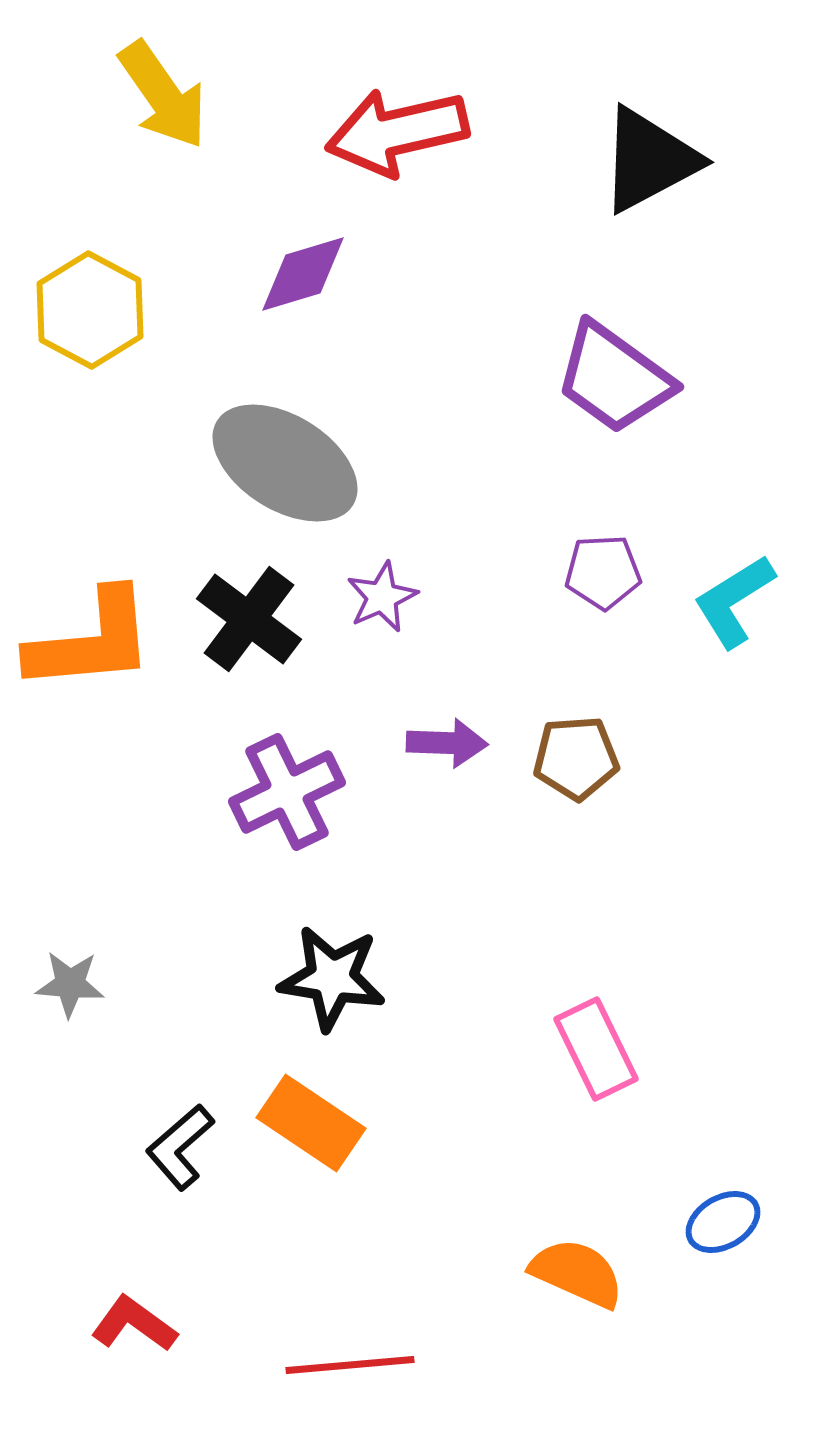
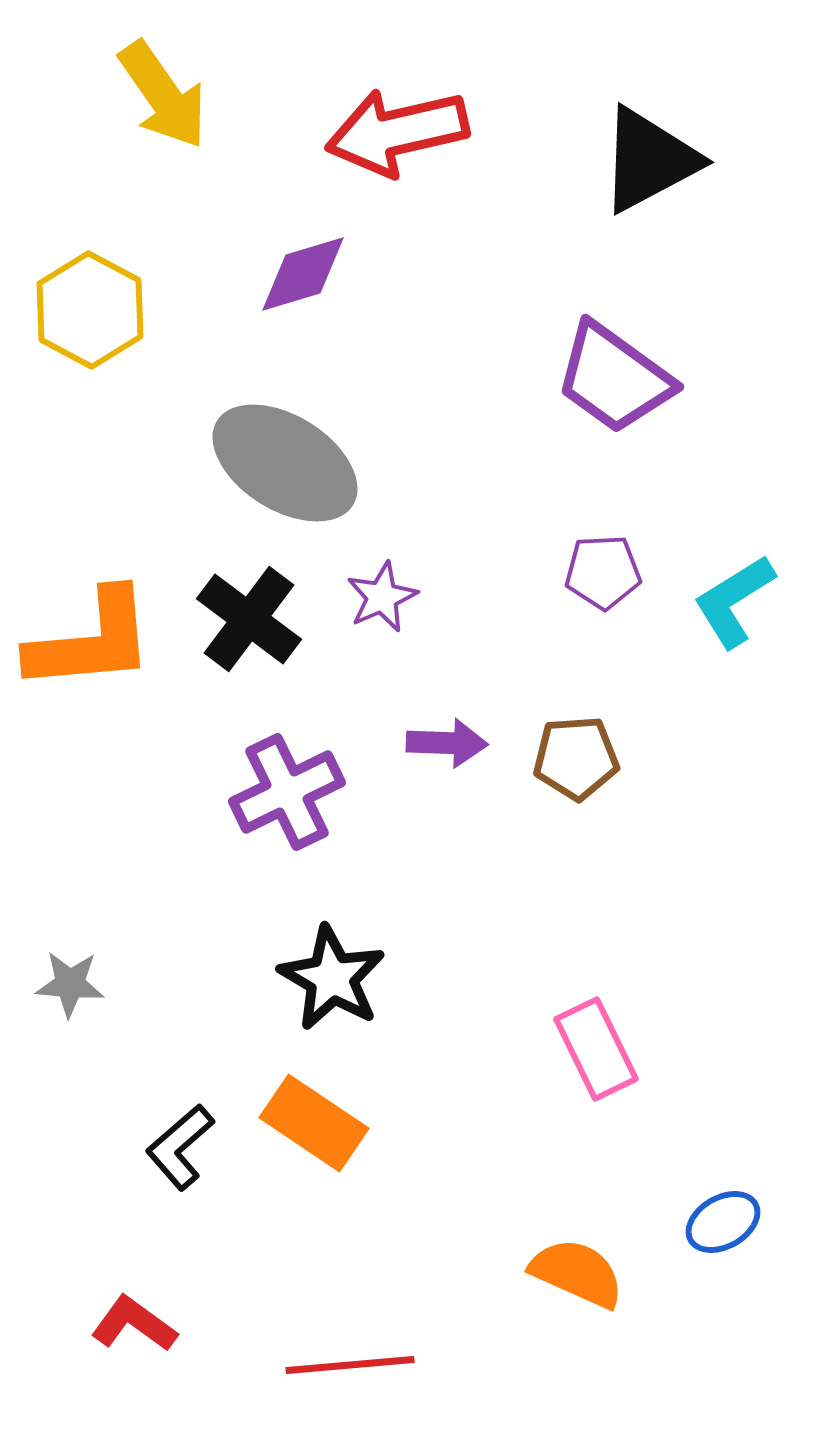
black star: rotated 21 degrees clockwise
orange rectangle: moved 3 px right
